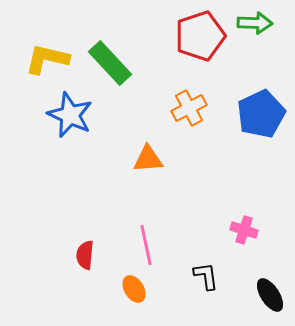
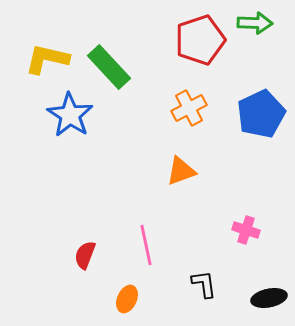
red pentagon: moved 4 px down
green rectangle: moved 1 px left, 4 px down
blue star: rotated 9 degrees clockwise
orange triangle: moved 33 px right, 12 px down; rotated 16 degrees counterclockwise
pink cross: moved 2 px right
red semicircle: rotated 16 degrees clockwise
black L-shape: moved 2 px left, 8 px down
orange ellipse: moved 7 px left, 10 px down; rotated 56 degrees clockwise
black ellipse: moved 1 px left, 3 px down; rotated 68 degrees counterclockwise
